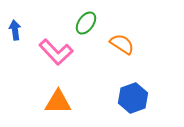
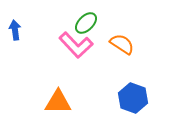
green ellipse: rotated 10 degrees clockwise
pink L-shape: moved 20 px right, 7 px up
blue hexagon: rotated 20 degrees counterclockwise
